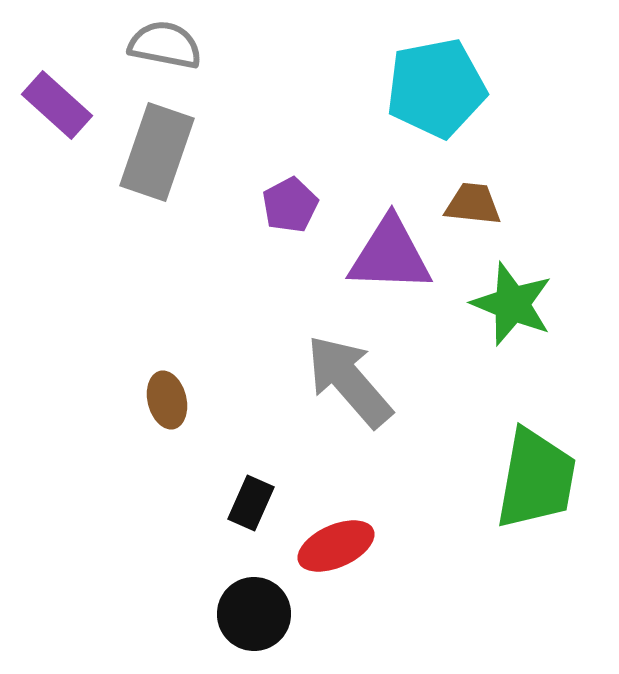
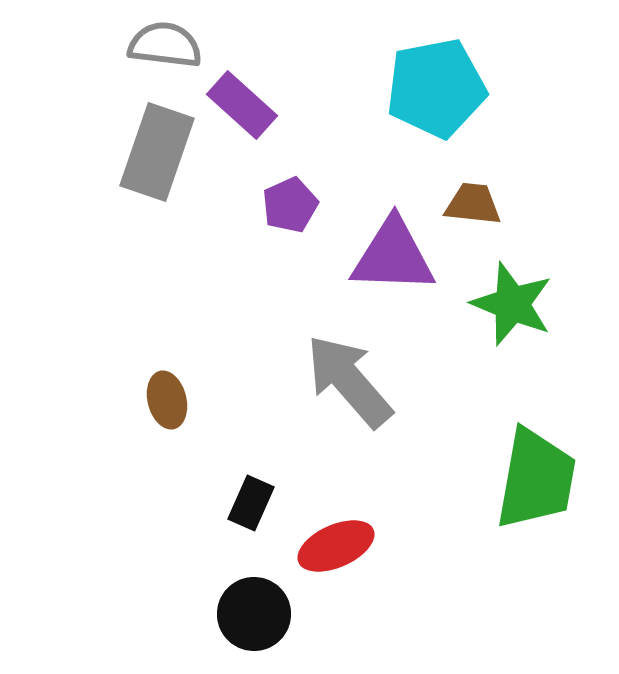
gray semicircle: rotated 4 degrees counterclockwise
purple rectangle: moved 185 px right
purple pentagon: rotated 4 degrees clockwise
purple triangle: moved 3 px right, 1 px down
